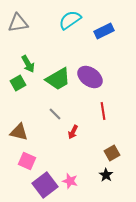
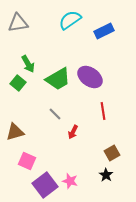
green square: rotated 21 degrees counterclockwise
brown triangle: moved 4 px left; rotated 30 degrees counterclockwise
